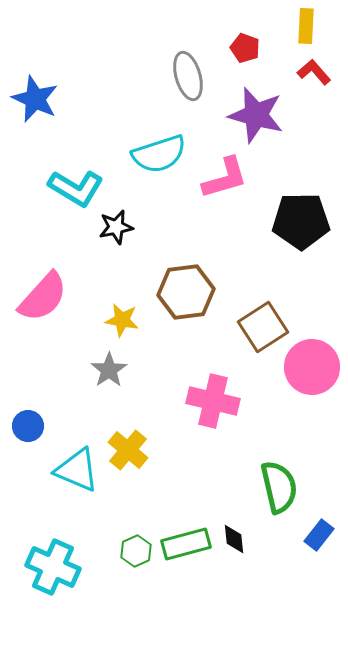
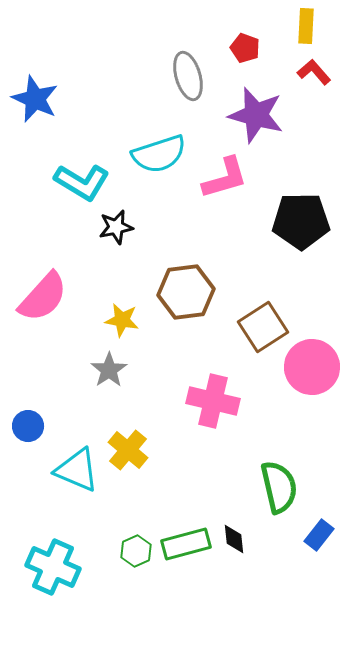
cyan L-shape: moved 6 px right, 6 px up
